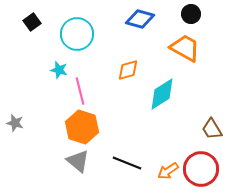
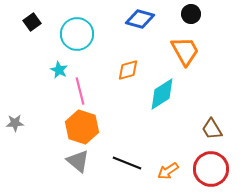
orange trapezoid: moved 3 px down; rotated 32 degrees clockwise
cyan star: rotated 12 degrees clockwise
gray star: rotated 18 degrees counterclockwise
red circle: moved 10 px right
